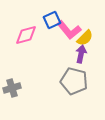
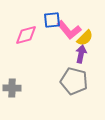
blue square: rotated 18 degrees clockwise
gray cross: rotated 18 degrees clockwise
